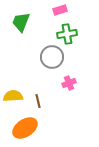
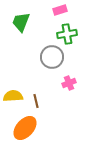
brown line: moved 2 px left
orange ellipse: rotated 15 degrees counterclockwise
